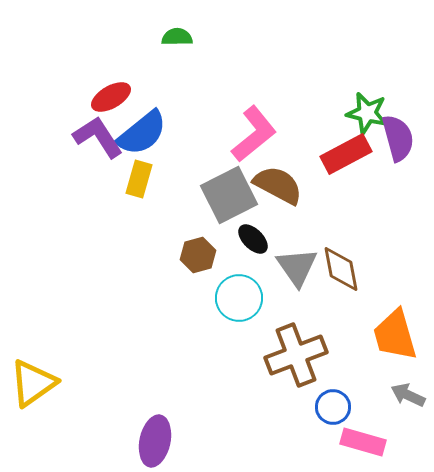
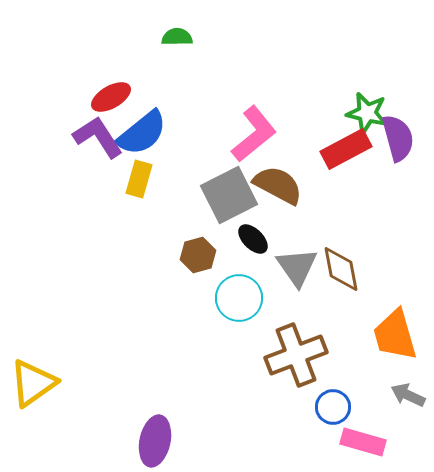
red rectangle: moved 5 px up
